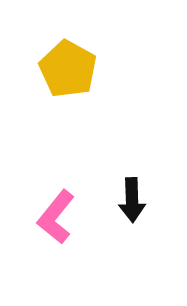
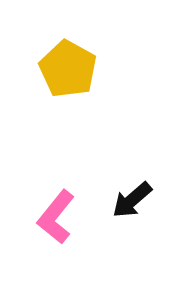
black arrow: rotated 51 degrees clockwise
